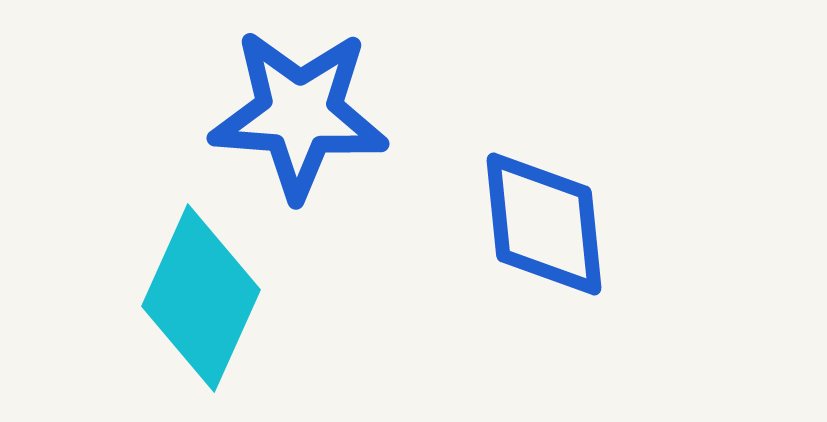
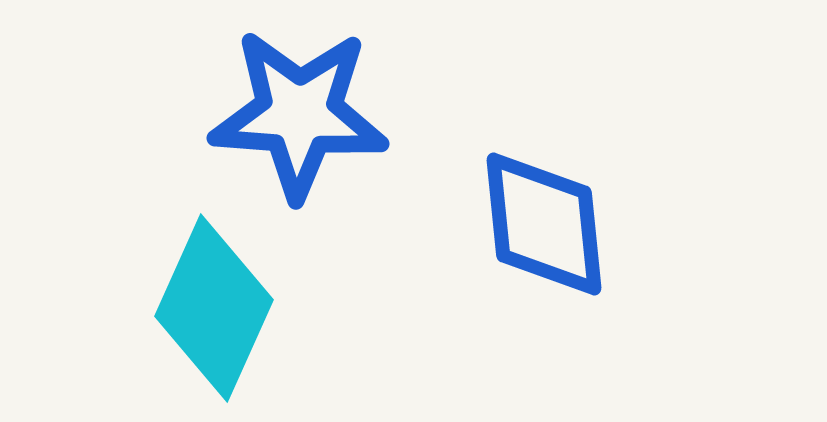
cyan diamond: moved 13 px right, 10 px down
